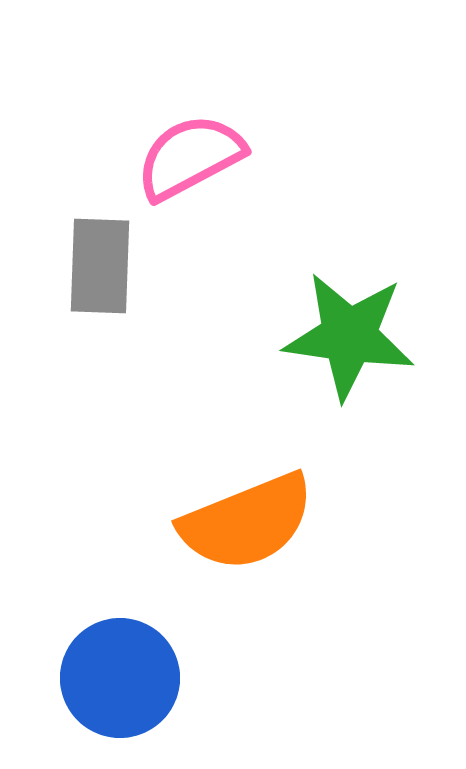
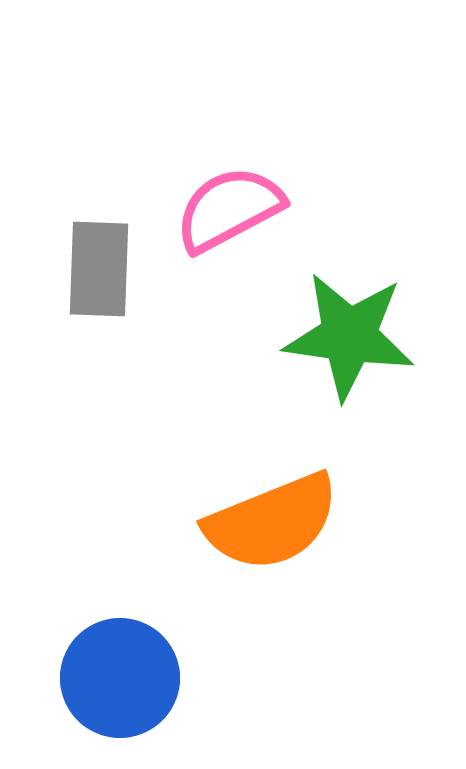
pink semicircle: moved 39 px right, 52 px down
gray rectangle: moved 1 px left, 3 px down
orange semicircle: moved 25 px right
